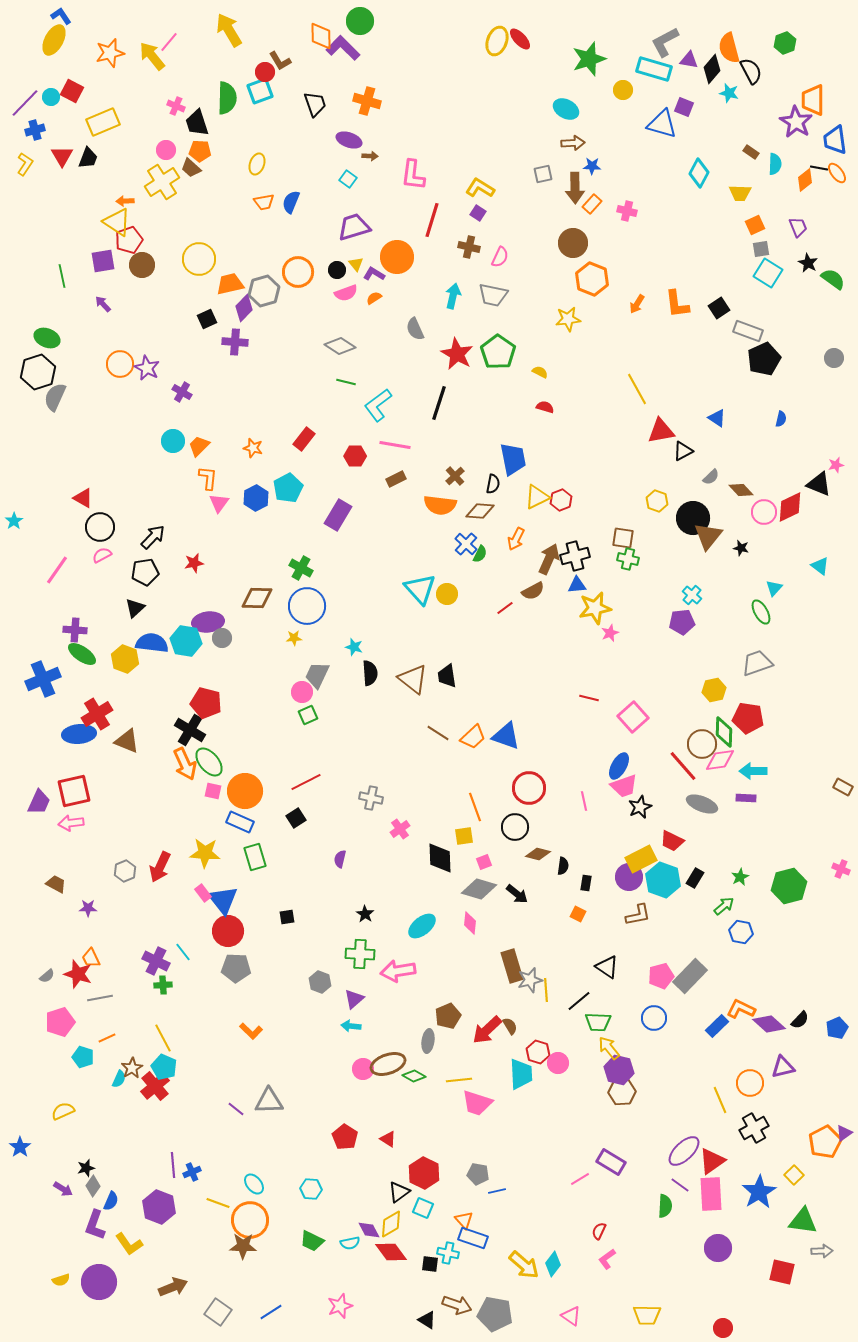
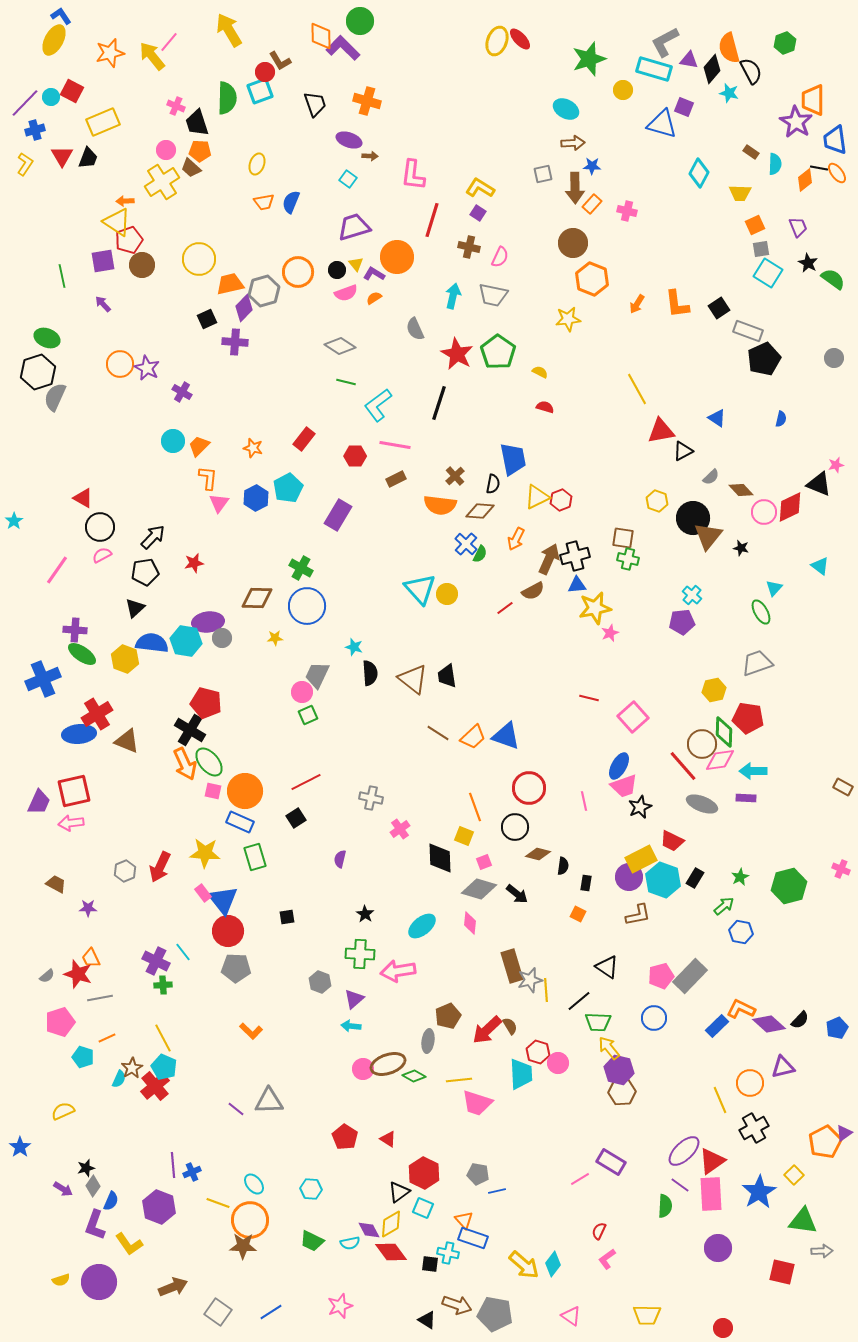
yellow star at (294, 638): moved 19 px left
yellow square at (464, 836): rotated 30 degrees clockwise
